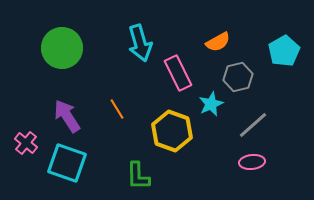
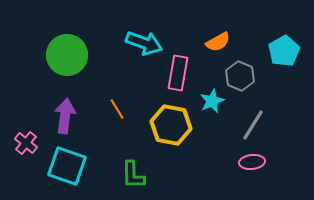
cyan arrow: moved 4 px right; rotated 54 degrees counterclockwise
green circle: moved 5 px right, 7 px down
pink rectangle: rotated 36 degrees clockwise
gray hexagon: moved 2 px right, 1 px up; rotated 24 degrees counterclockwise
cyan star: moved 1 px right, 3 px up
purple arrow: moved 2 px left; rotated 40 degrees clockwise
gray line: rotated 16 degrees counterclockwise
yellow hexagon: moved 1 px left, 6 px up; rotated 9 degrees counterclockwise
cyan square: moved 3 px down
green L-shape: moved 5 px left, 1 px up
